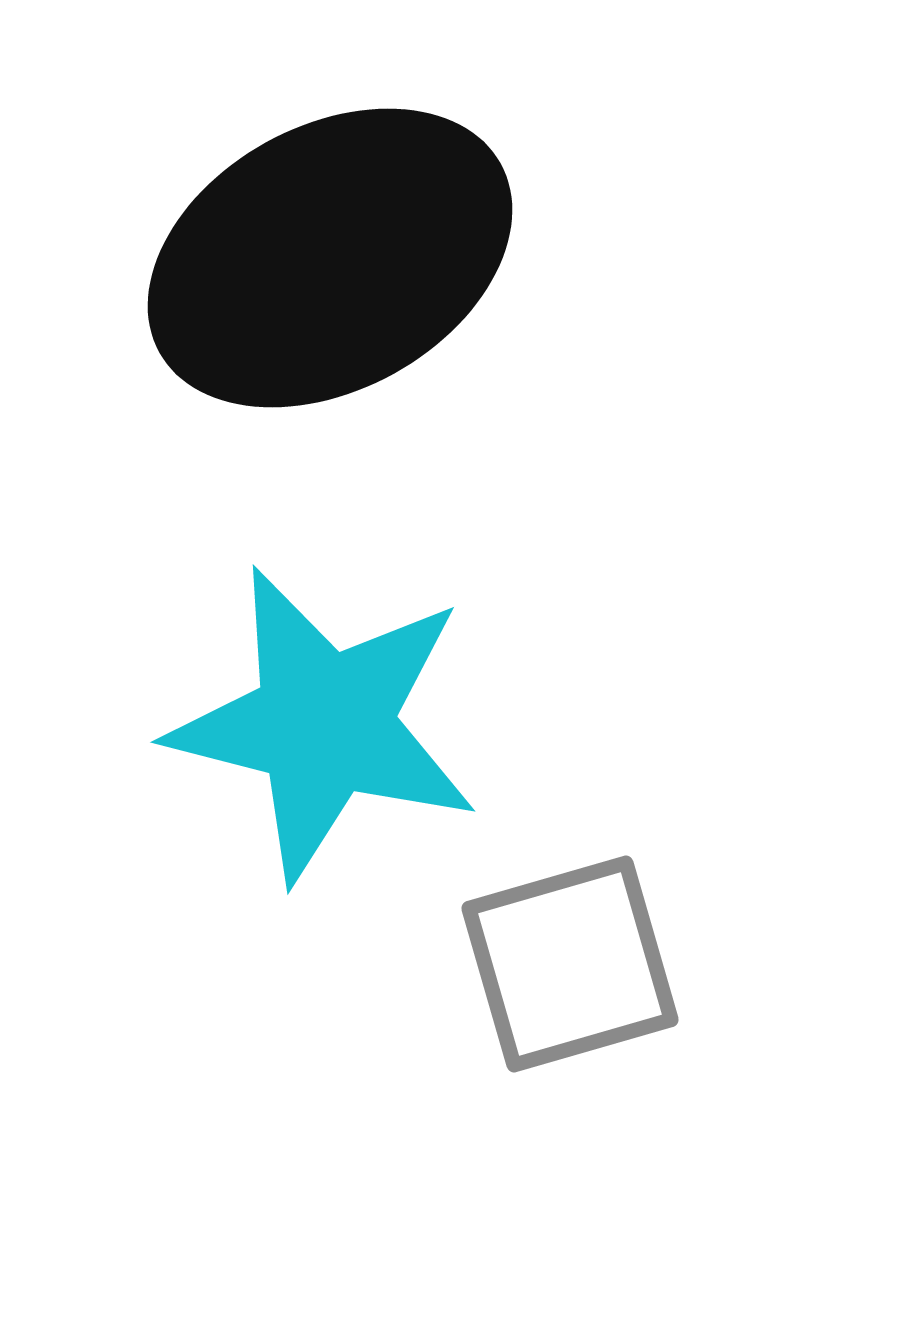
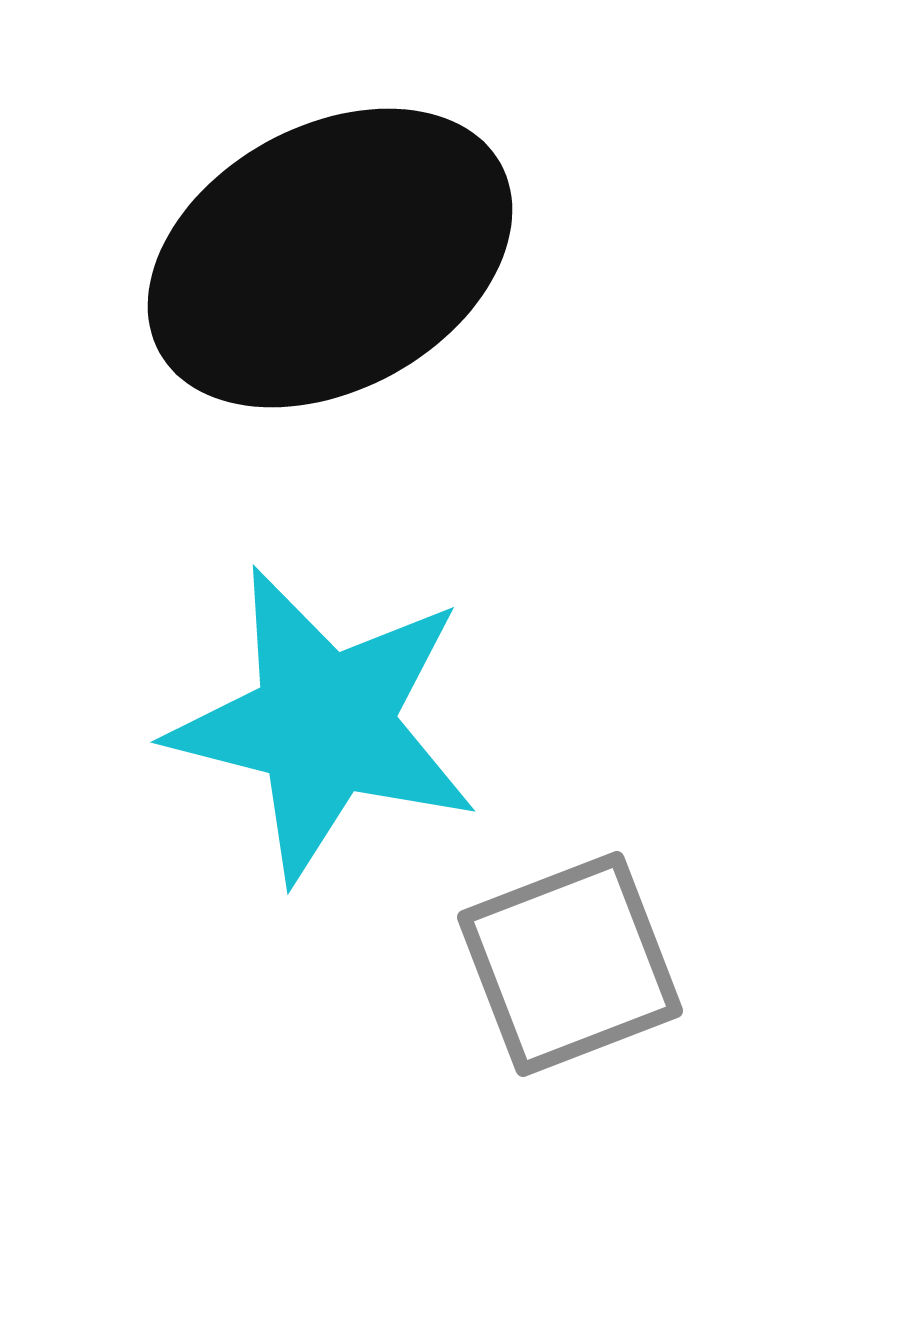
gray square: rotated 5 degrees counterclockwise
